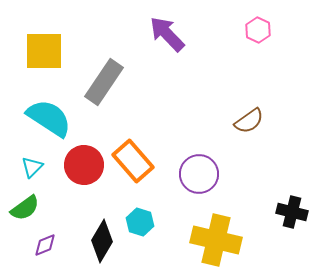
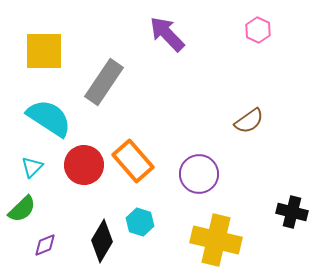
green semicircle: moved 3 px left, 1 px down; rotated 8 degrees counterclockwise
